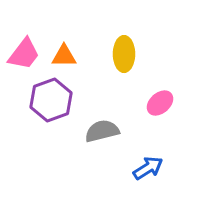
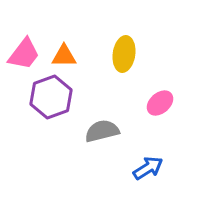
yellow ellipse: rotated 8 degrees clockwise
purple hexagon: moved 3 px up
